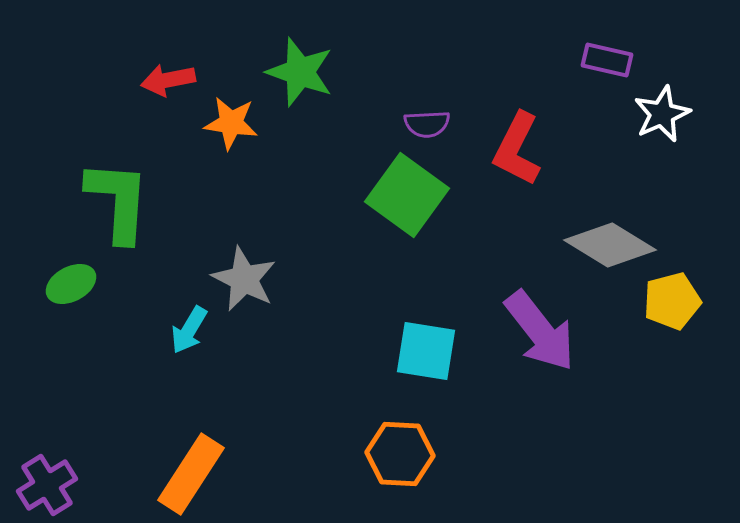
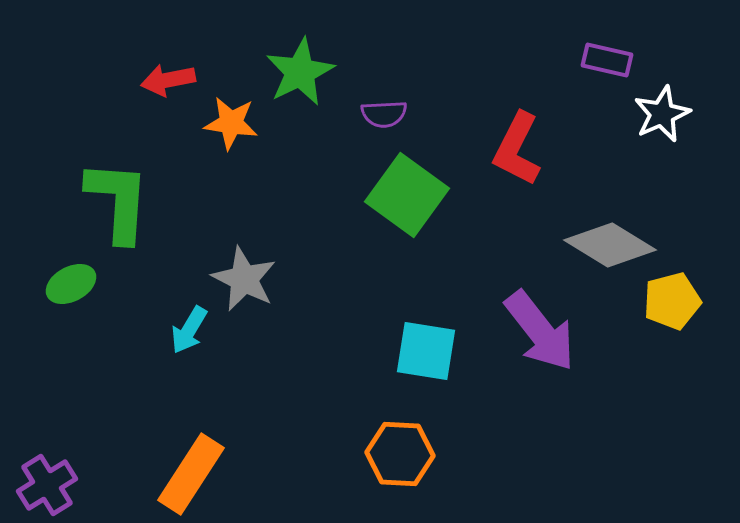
green star: rotated 26 degrees clockwise
purple semicircle: moved 43 px left, 10 px up
